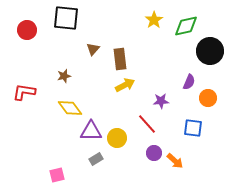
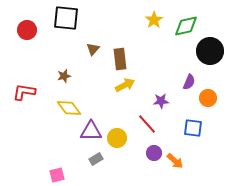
yellow diamond: moved 1 px left
